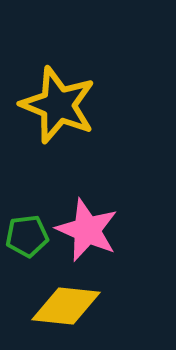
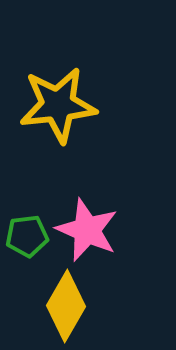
yellow star: rotated 28 degrees counterclockwise
yellow diamond: rotated 66 degrees counterclockwise
